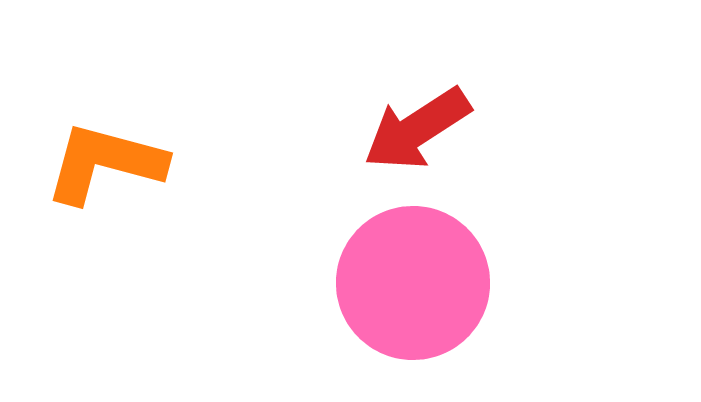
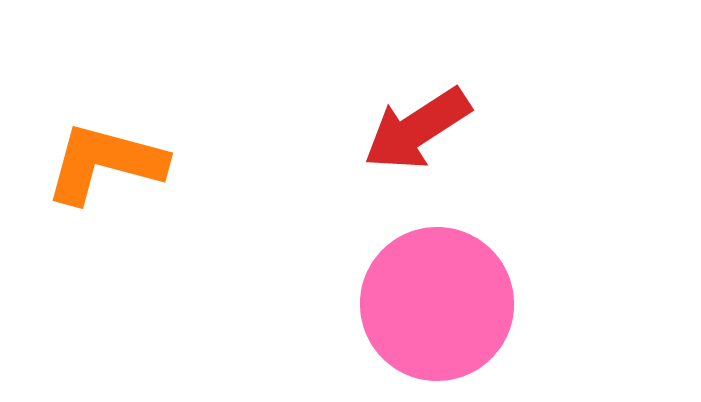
pink circle: moved 24 px right, 21 px down
